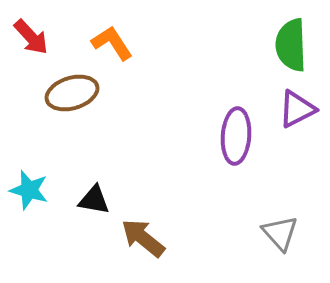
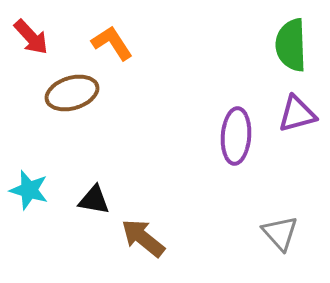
purple triangle: moved 5 px down; rotated 12 degrees clockwise
